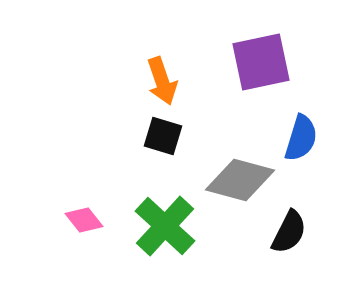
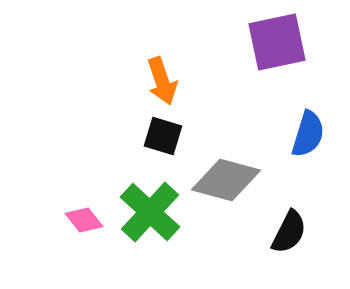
purple square: moved 16 px right, 20 px up
blue semicircle: moved 7 px right, 4 px up
gray diamond: moved 14 px left
green cross: moved 15 px left, 14 px up
